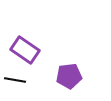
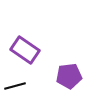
black line: moved 6 px down; rotated 25 degrees counterclockwise
